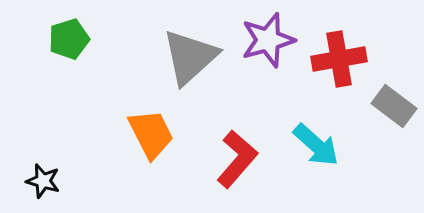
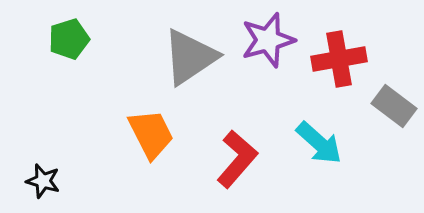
gray triangle: rotated 8 degrees clockwise
cyan arrow: moved 3 px right, 2 px up
